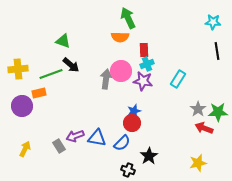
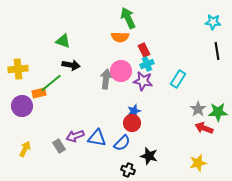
red rectangle: rotated 24 degrees counterclockwise
black arrow: rotated 30 degrees counterclockwise
green line: moved 9 px down; rotated 20 degrees counterclockwise
black star: rotated 24 degrees counterclockwise
